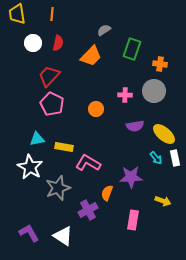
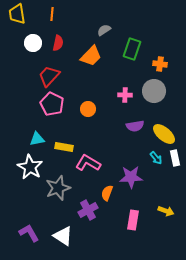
orange circle: moved 8 px left
yellow arrow: moved 3 px right, 10 px down
